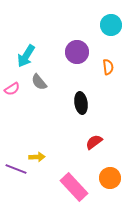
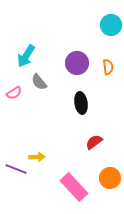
purple circle: moved 11 px down
pink semicircle: moved 2 px right, 4 px down
